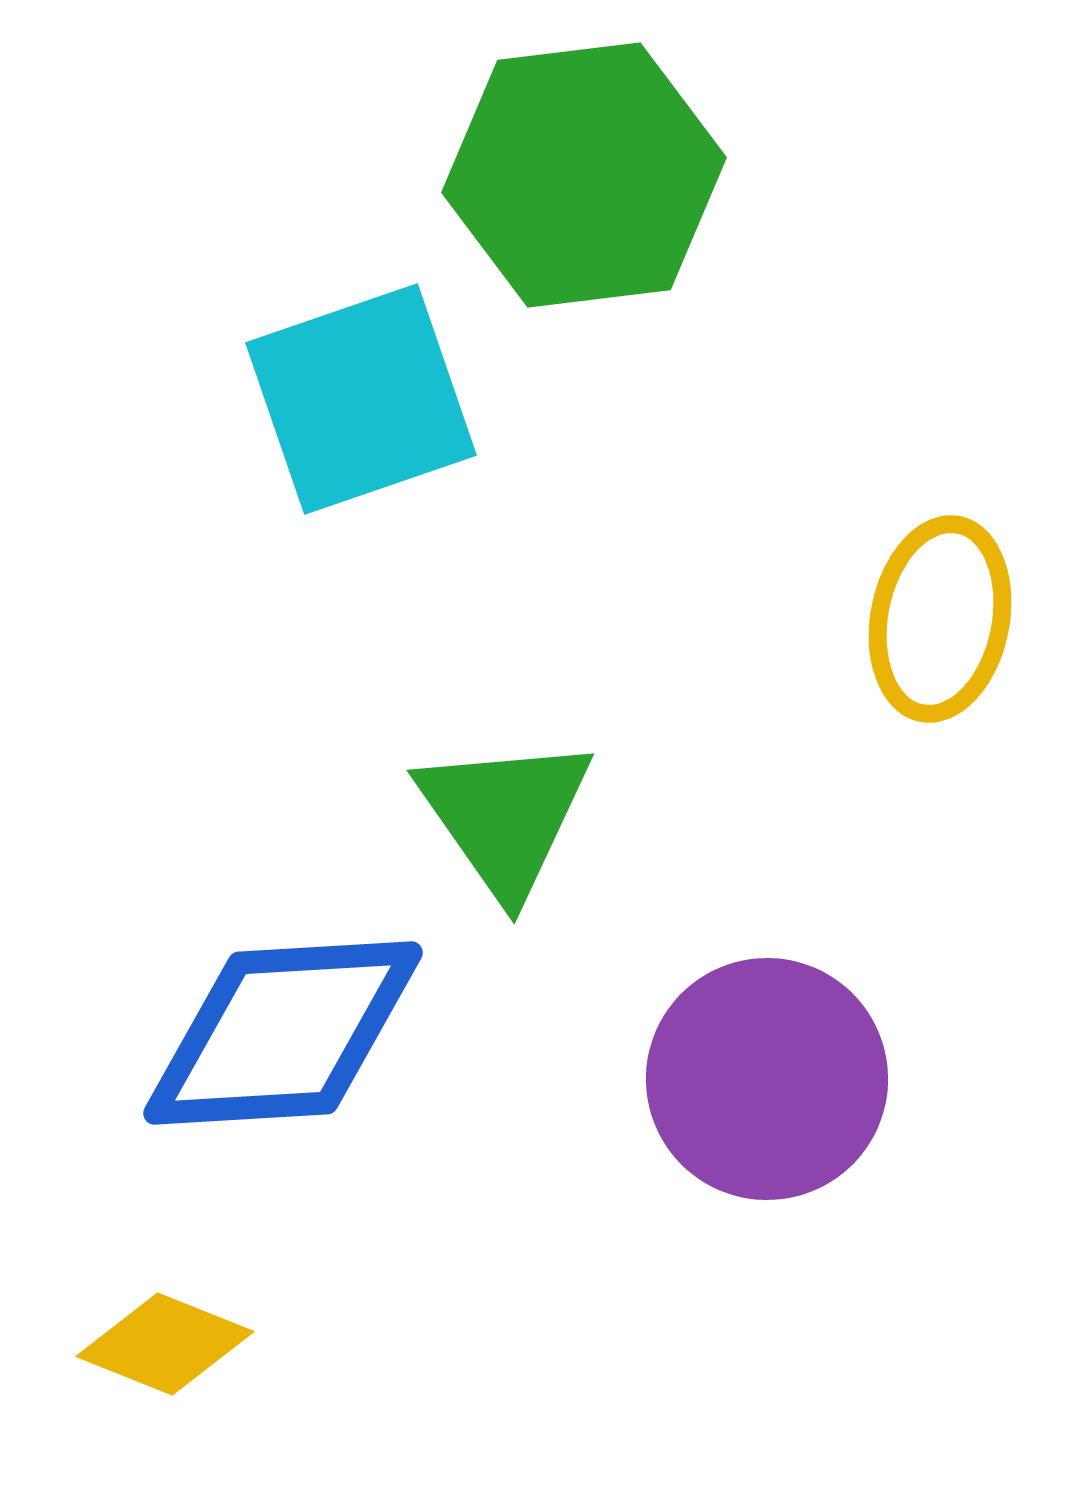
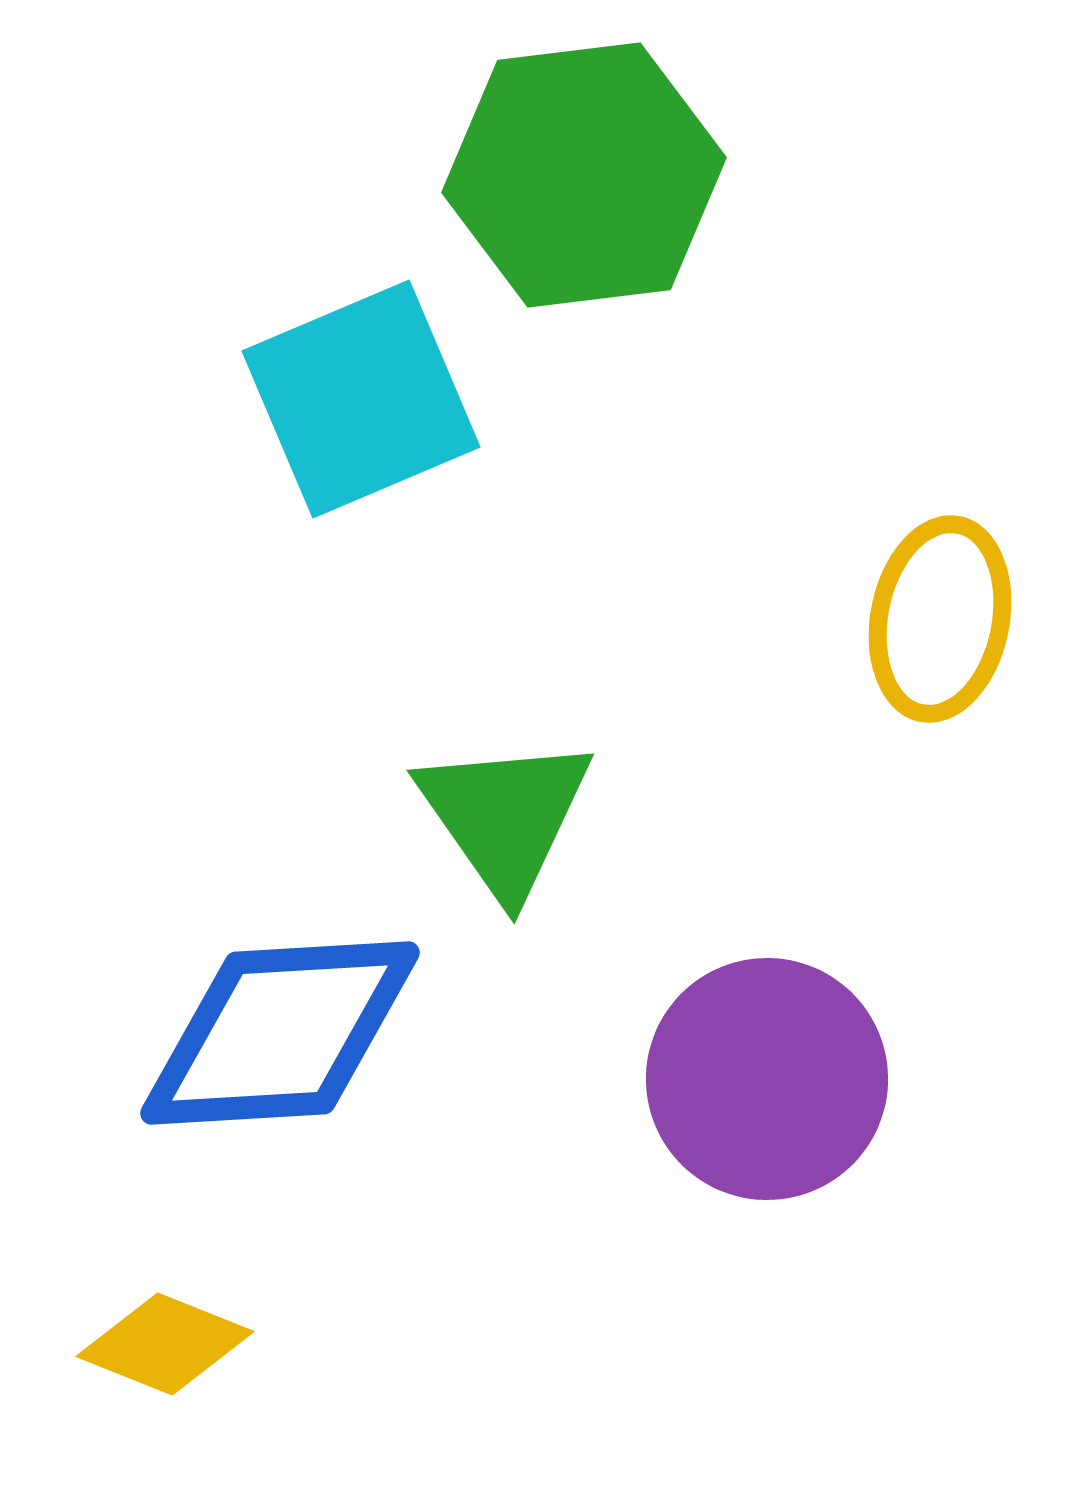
cyan square: rotated 4 degrees counterclockwise
blue diamond: moved 3 px left
